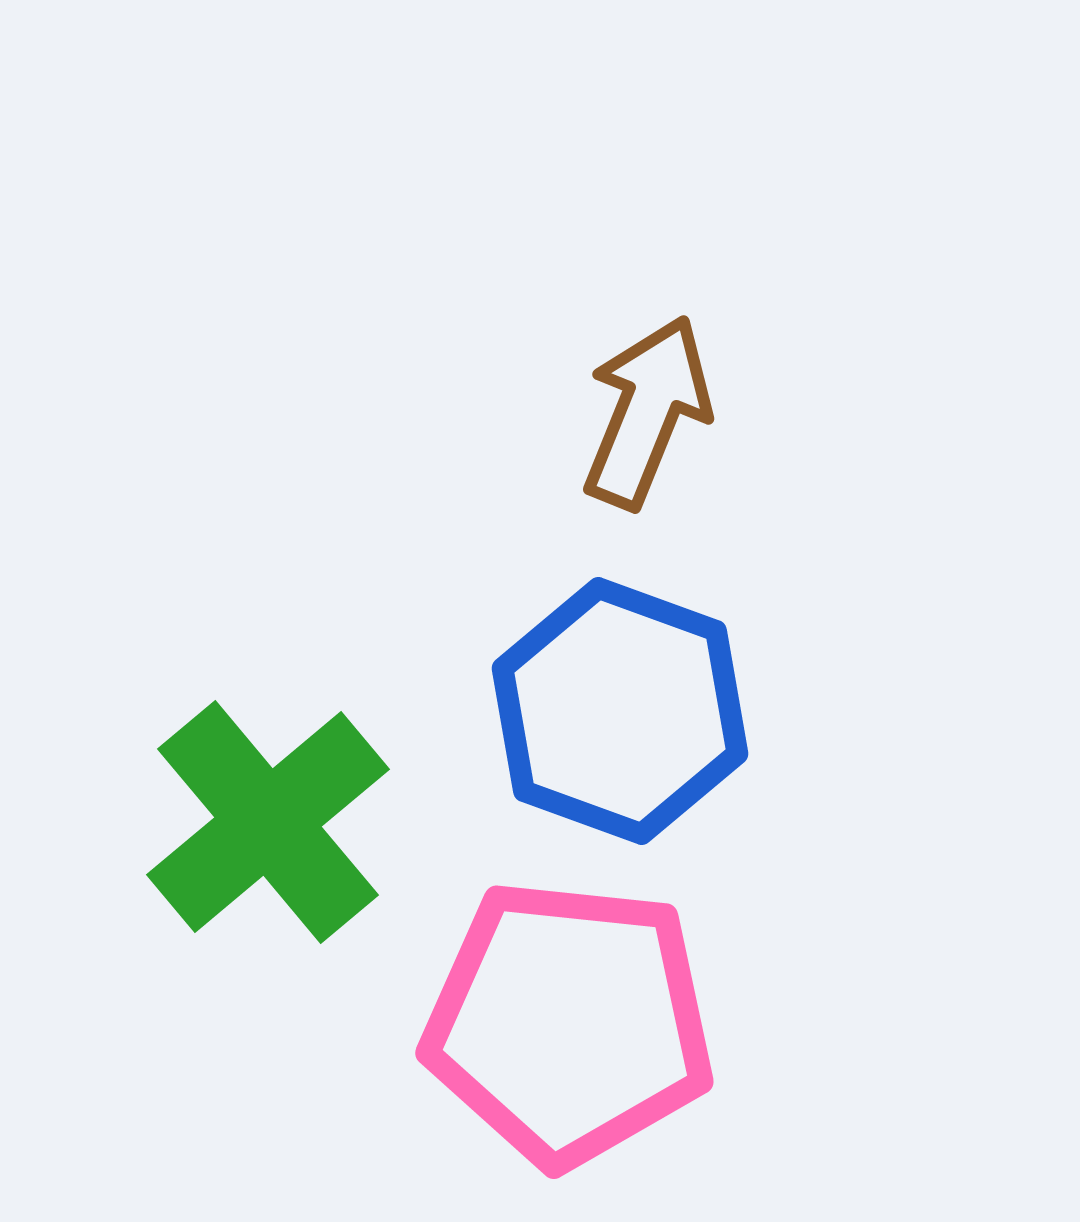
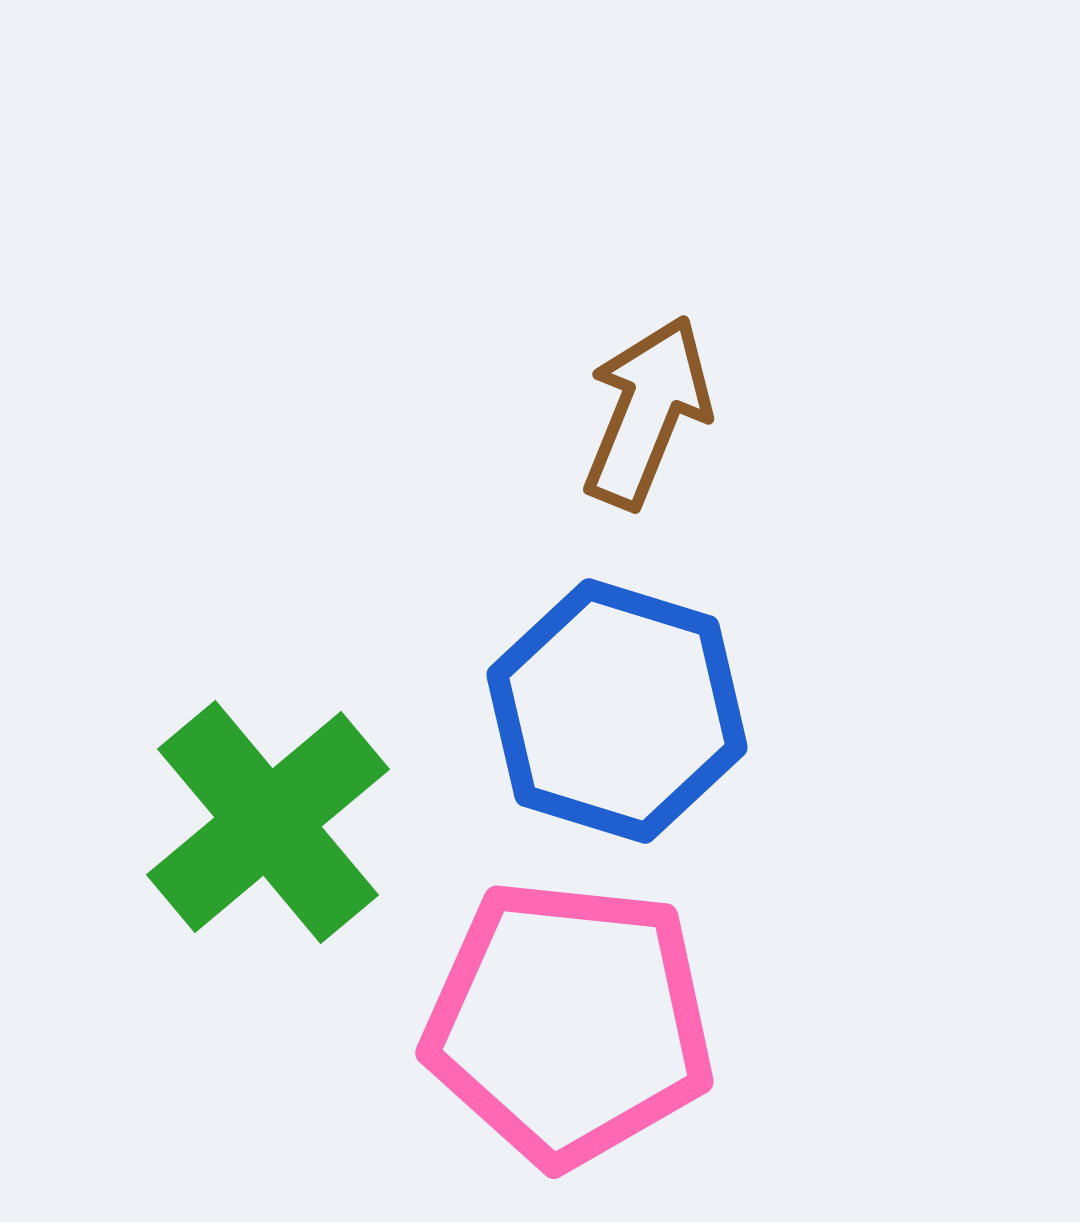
blue hexagon: moved 3 px left; rotated 3 degrees counterclockwise
